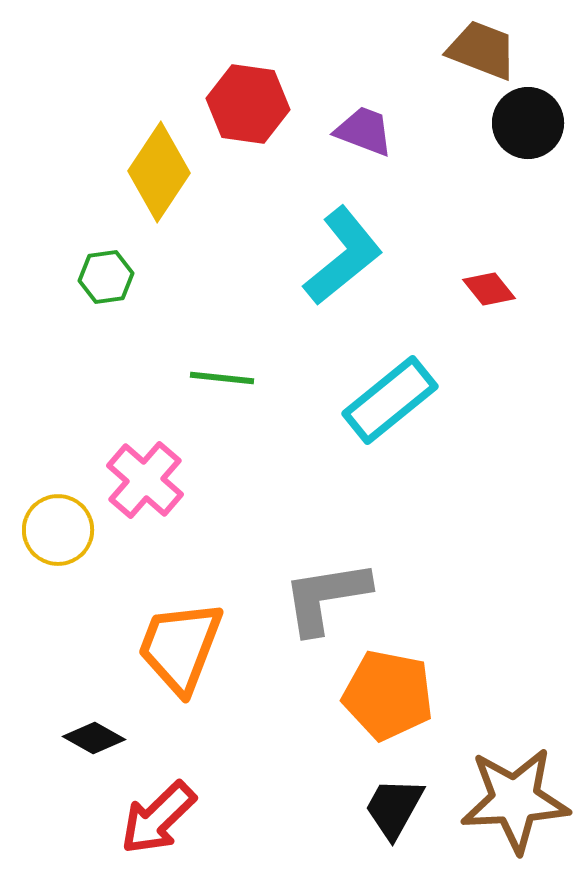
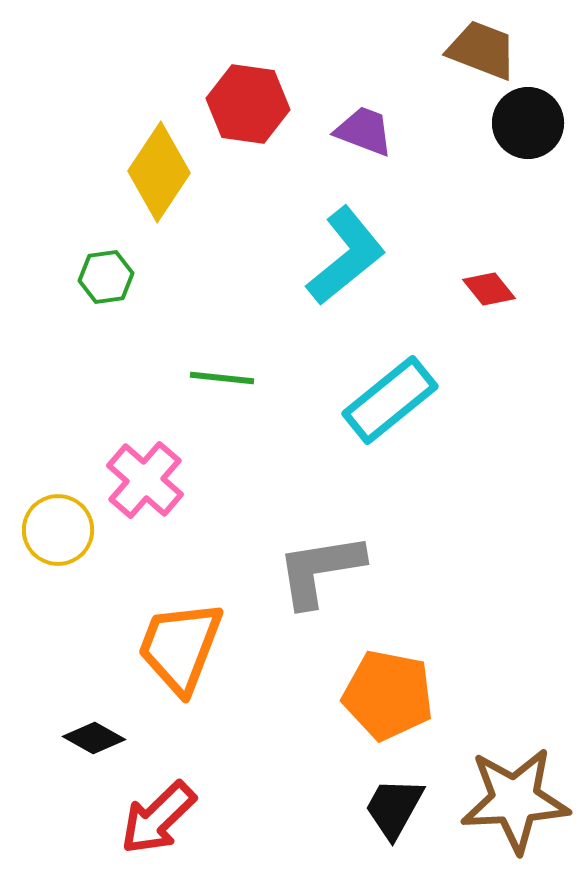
cyan L-shape: moved 3 px right
gray L-shape: moved 6 px left, 27 px up
